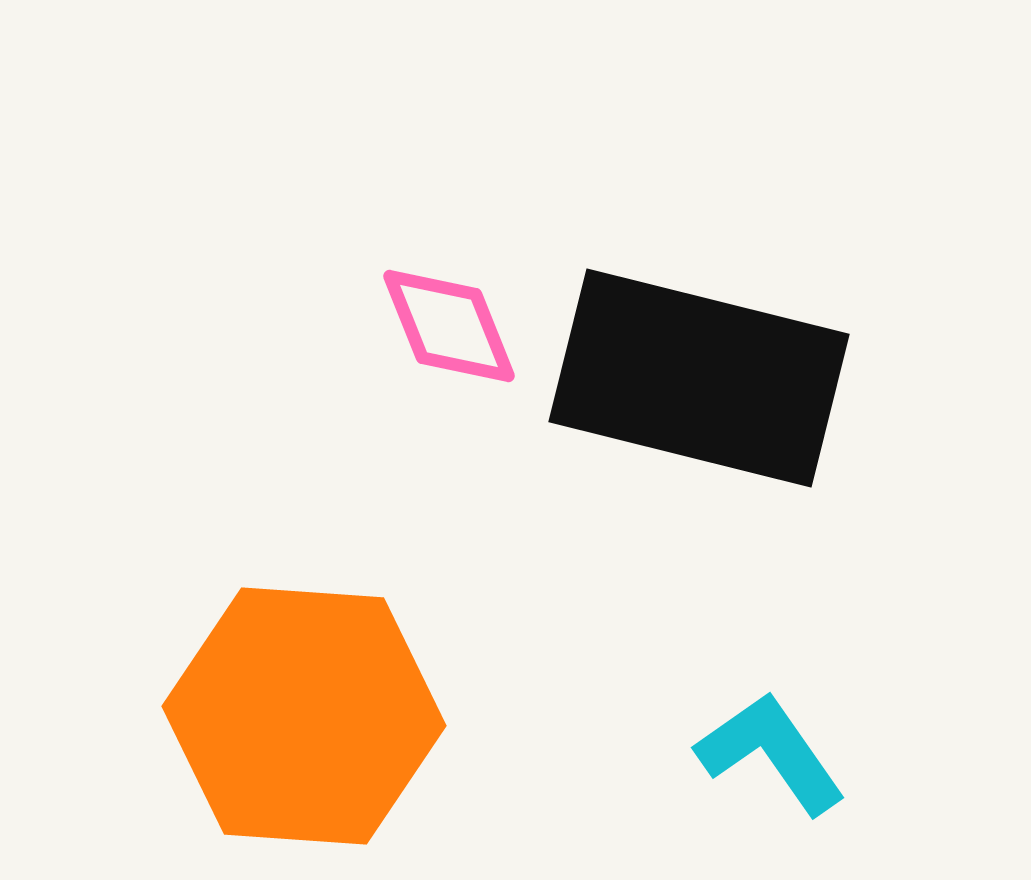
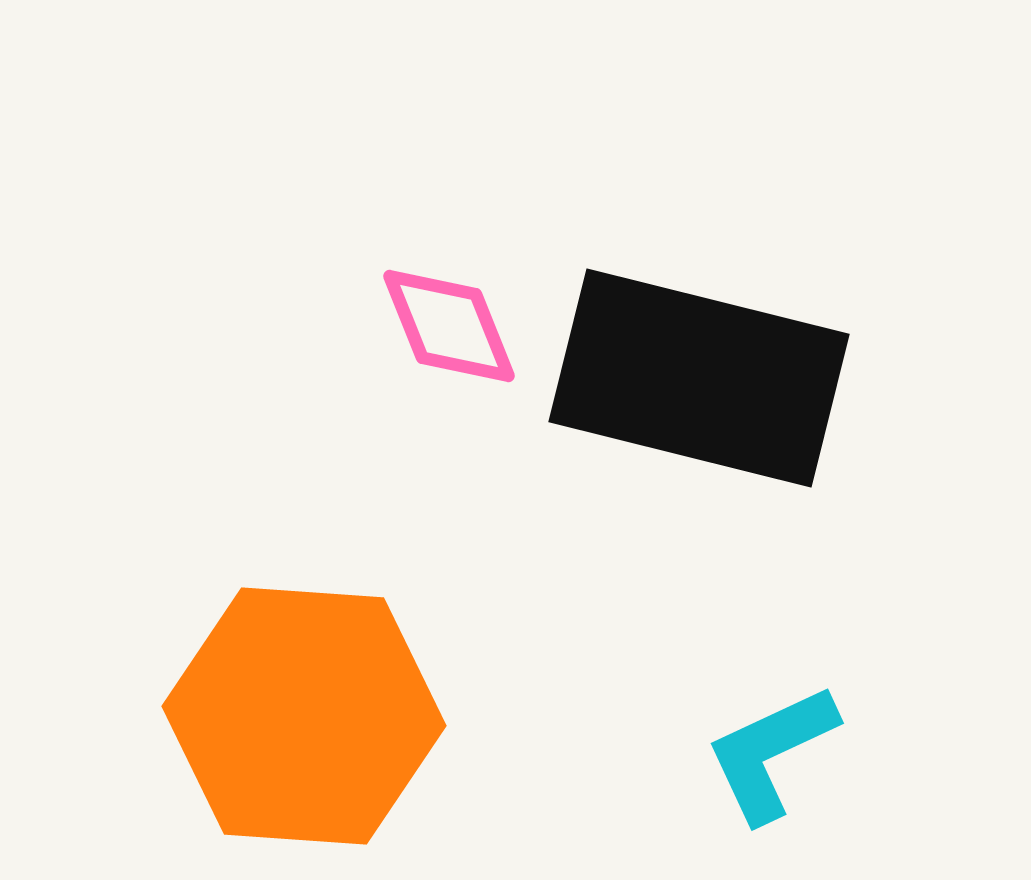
cyan L-shape: rotated 80 degrees counterclockwise
